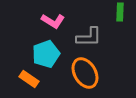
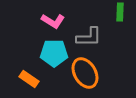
cyan pentagon: moved 8 px right, 1 px up; rotated 20 degrees clockwise
